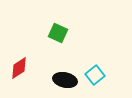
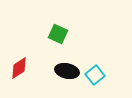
green square: moved 1 px down
black ellipse: moved 2 px right, 9 px up
